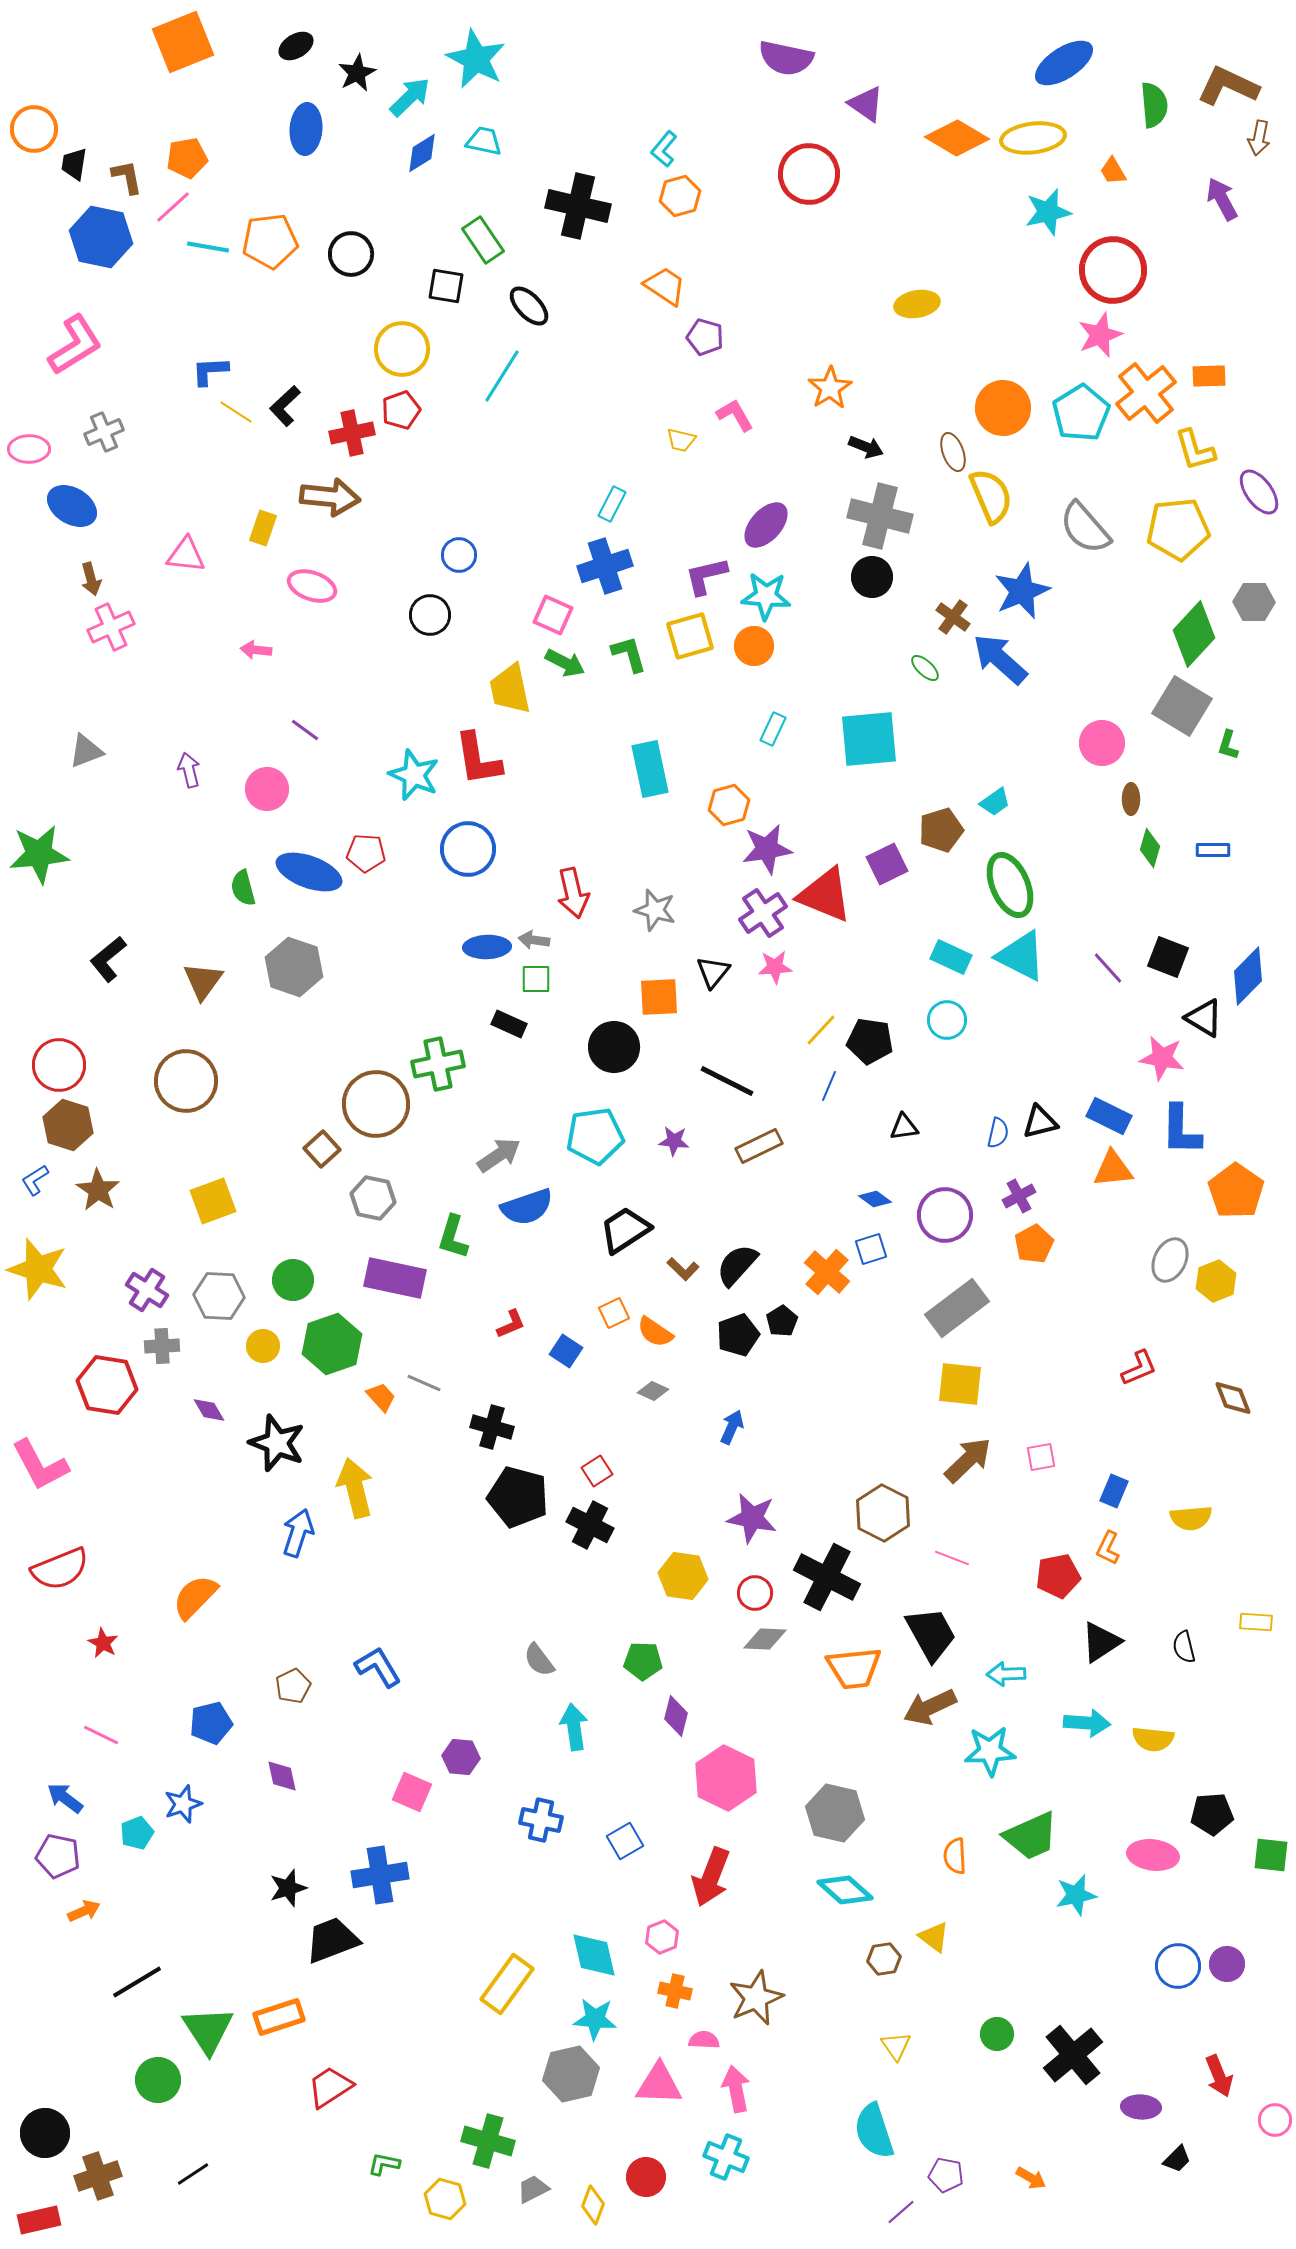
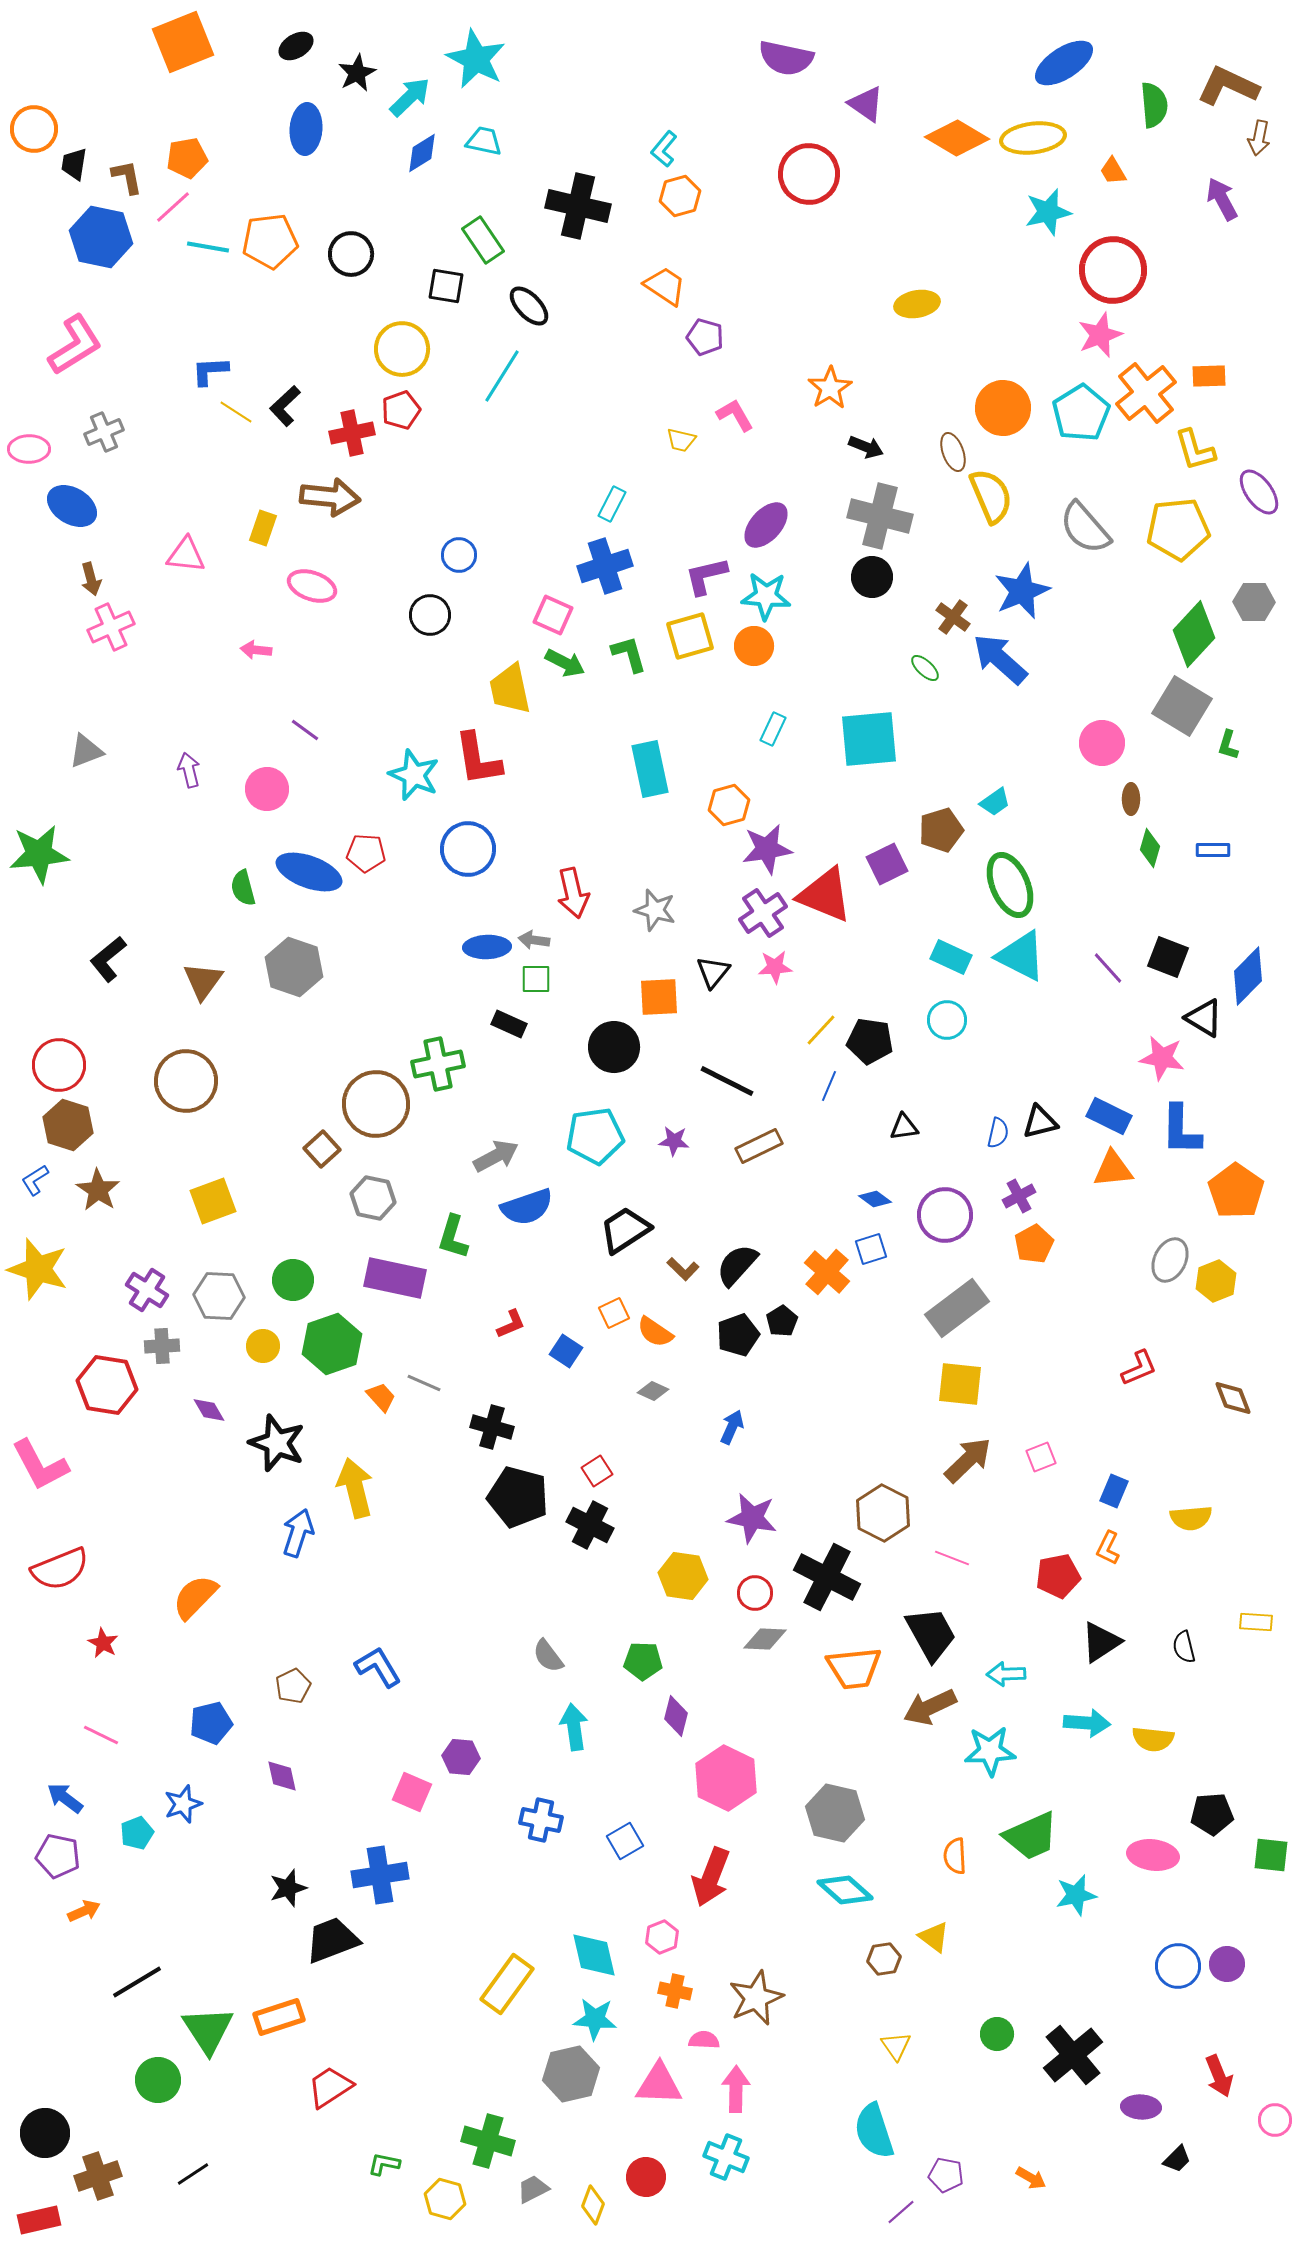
gray arrow at (499, 1155): moved 3 px left, 1 px down; rotated 6 degrees clockwise
pink square at (1041, 1457): rotated 12 degrees counterclockwise
gray semicircle at (539, 1660): moved 9 px right, 4 px up
pink arrow at (736, 2089): rotated 12 degrees clockwise
